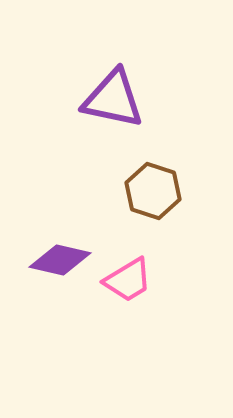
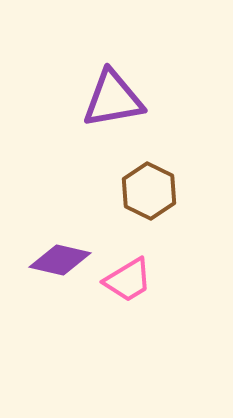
purple triangle: rotated 22 degrees counterclockwise
brown hexagon: moved 4 px left; rotated 8 degrees clockwise
